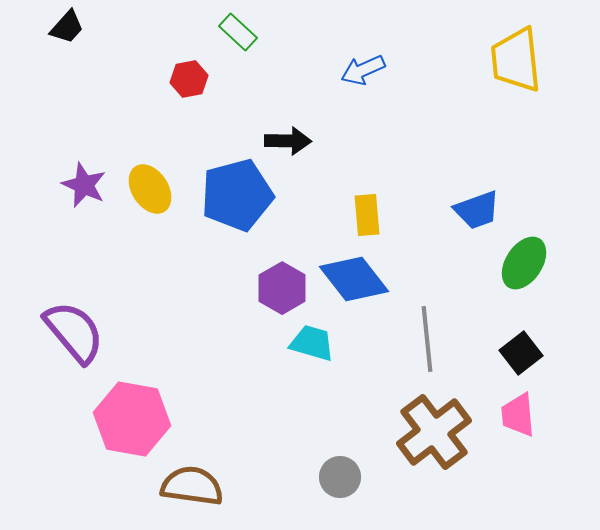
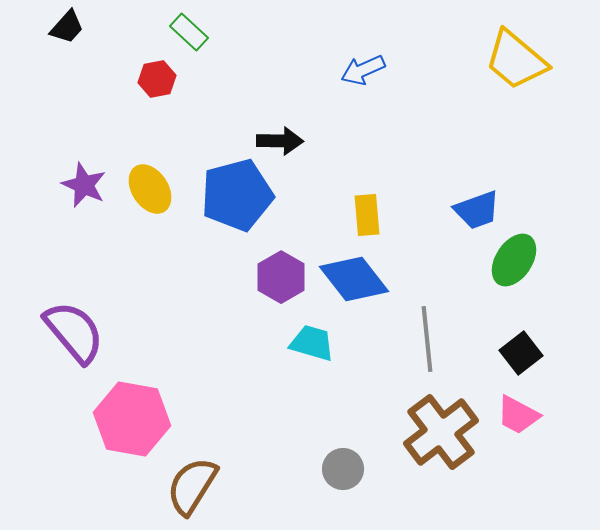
green rectangle: moved 49 px left
yellow trapezoid: rotated 44 degrees counterclockwise
red hexagon: moved 32 px left
black arrow: moved 8 px left
green ellipse: moved 10 px left, 3 px up
purple hexagon: moved 1 px left, 11 px up
pink trapezoid: rotated 57 degrees counterclockwise
brown cross: moved 7 px right
gray circle: moved 3 px right, 8 px up
brown semicircle: rotated 66 degrees counterclockwise
